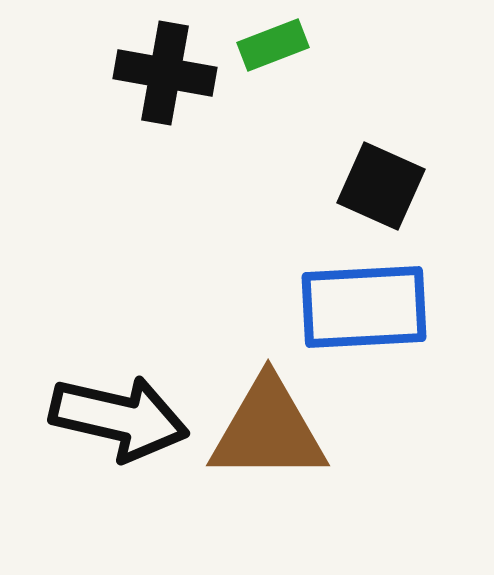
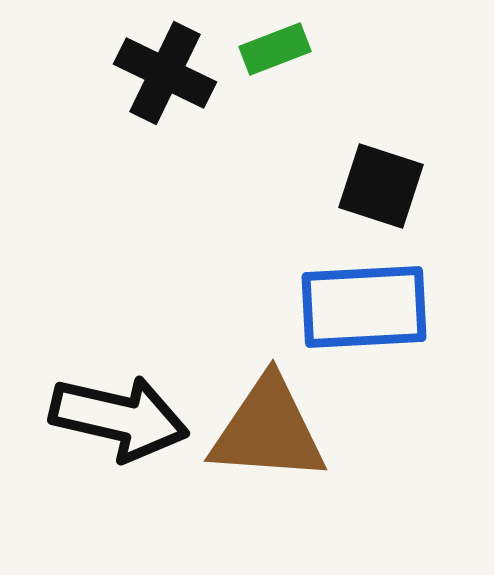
green rectangle: moved 2 px right, 4 px down
black cross: rotated 16 degrees clockwise
black square: rotated 6 degrees counterclockwise
brown triangle: rotated 4 degrees clockwise
